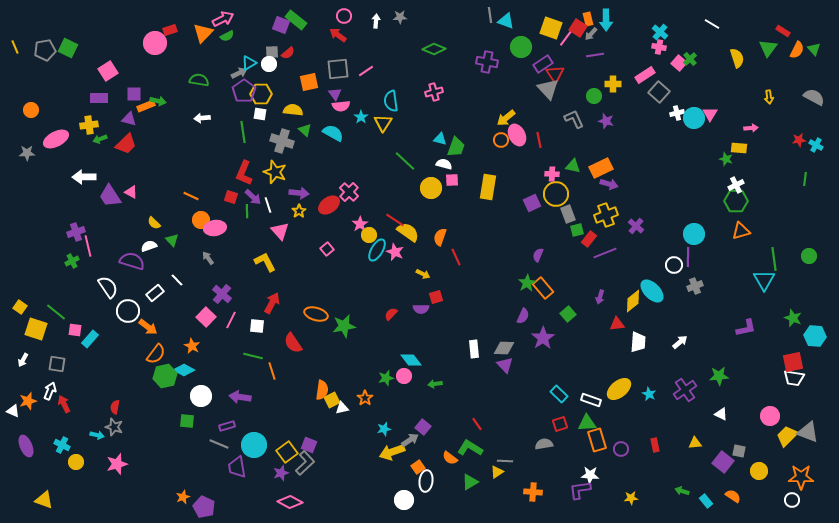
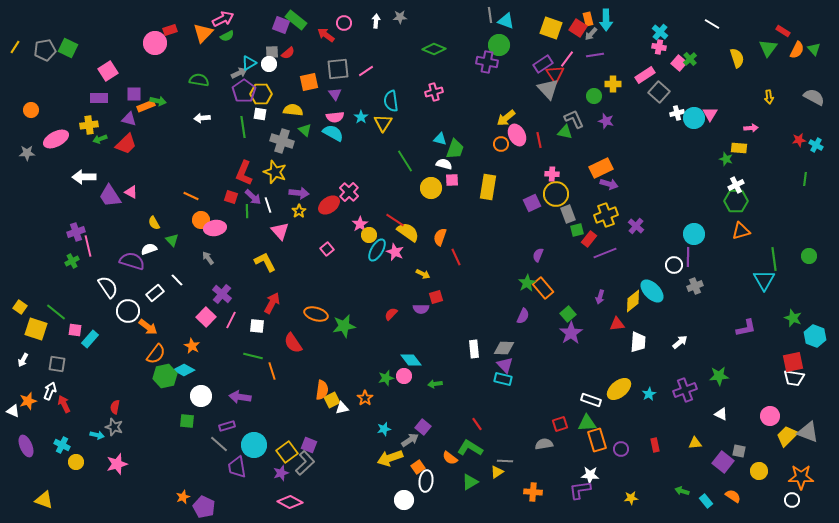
pink circle at (344, 16): moved 7 px down
red arrow at (338, 35): moved 12 px left
pink line at (566, 38): moved 1 px right, 21 px down
yellow line at (15, 47): rotated 56 degrees clockwise
green circle at (521, 47): moved 22 px left, 2 px up
pink semicircle at (341, 106): moved 6 px left, 11 px down
green line at (243, 132): moved 5 px up
orange circle at (501, 140): moved 4 px down
green trapezoid at (456, 147): moved 1 px left, 2 px down
green line at (405, 161): rotated 15 degrees clockwise
green triangle at (573, 166): moved 8 px left, 34 px up
yellow semicircle at (154, 223): rotated 16 degrees clockwise
white semicircle at (149, 246): moved 3 px down
cyan hexagon at (815, 336): rotated 15 degrees clockwise
purple star at (543, 338): moved 28 px right, 5 px up
purple cross at (685, 390): rotated 15 degrees clockwise
cyan rectangle at (559, 394): moved 56 px left, 15 px up; rotated 30 degrees counterclockwise
cyan star at (649, 394): rotated 16 degrees clockwise
gray line at (219, 444): rotated 18 degrees clockwise
yellow arrow at (392, 452): moved 2 px left, 6 px down
